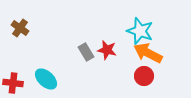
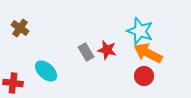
cyan ellipse: moved 8 px up
